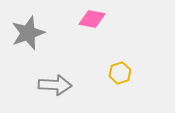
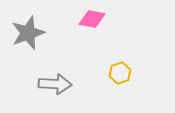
gray arrow: moved 1 px up
